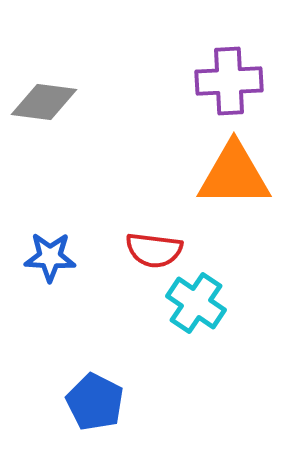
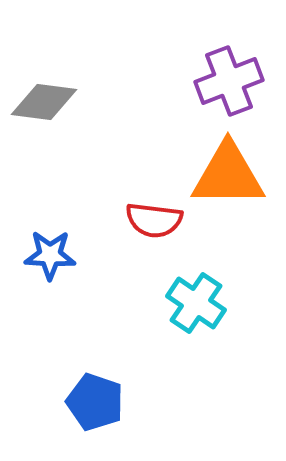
purple cross: rotated 18 degrees counterclockwise
orange triangle: moved 6 px left
red semicircle: moved 30 px up
blue star: moved 2 px up
blue pentagon: rotated 8 degrees counterclockwise
